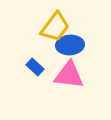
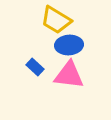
yellow trapezoid: moved 1 px right, 7 px up; rotated 84 degrees clockwise
blue ellipse: moved 1 px left
